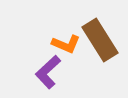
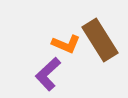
purple L-shape: moved 2 px down
